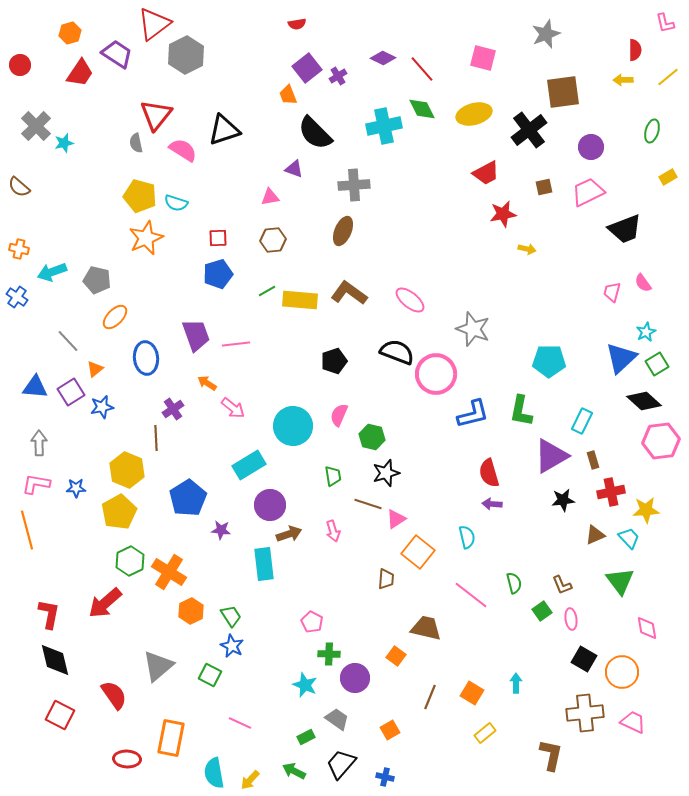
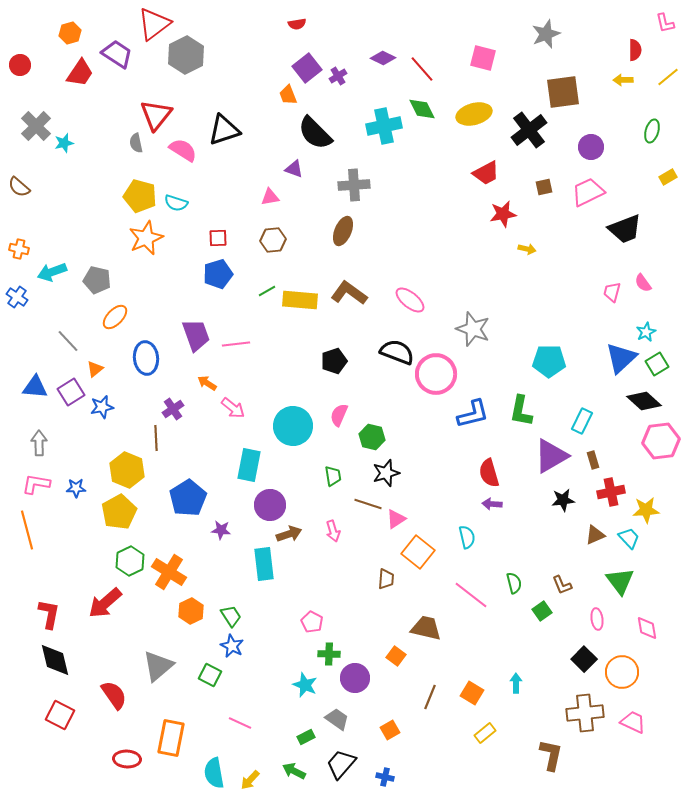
cyan rectangle at (249, 465): rotated 48 degrees counterclockwise
pink ellipse at (571, 619): moved 26 px right
black square at (584, 659): rotated 15 degrees clockwise
